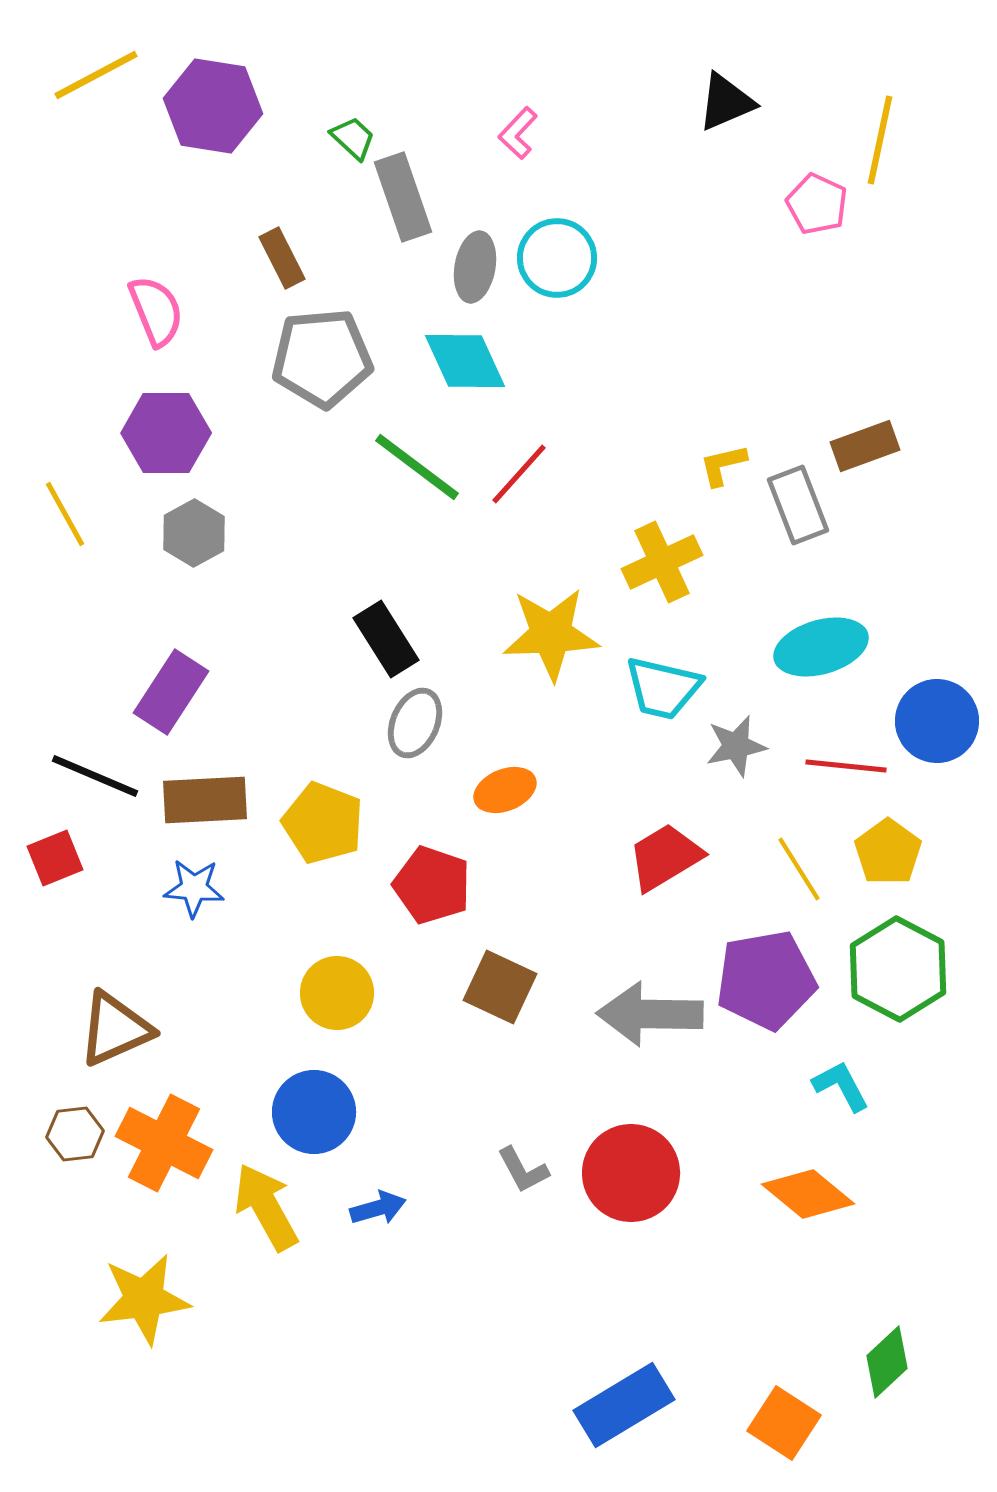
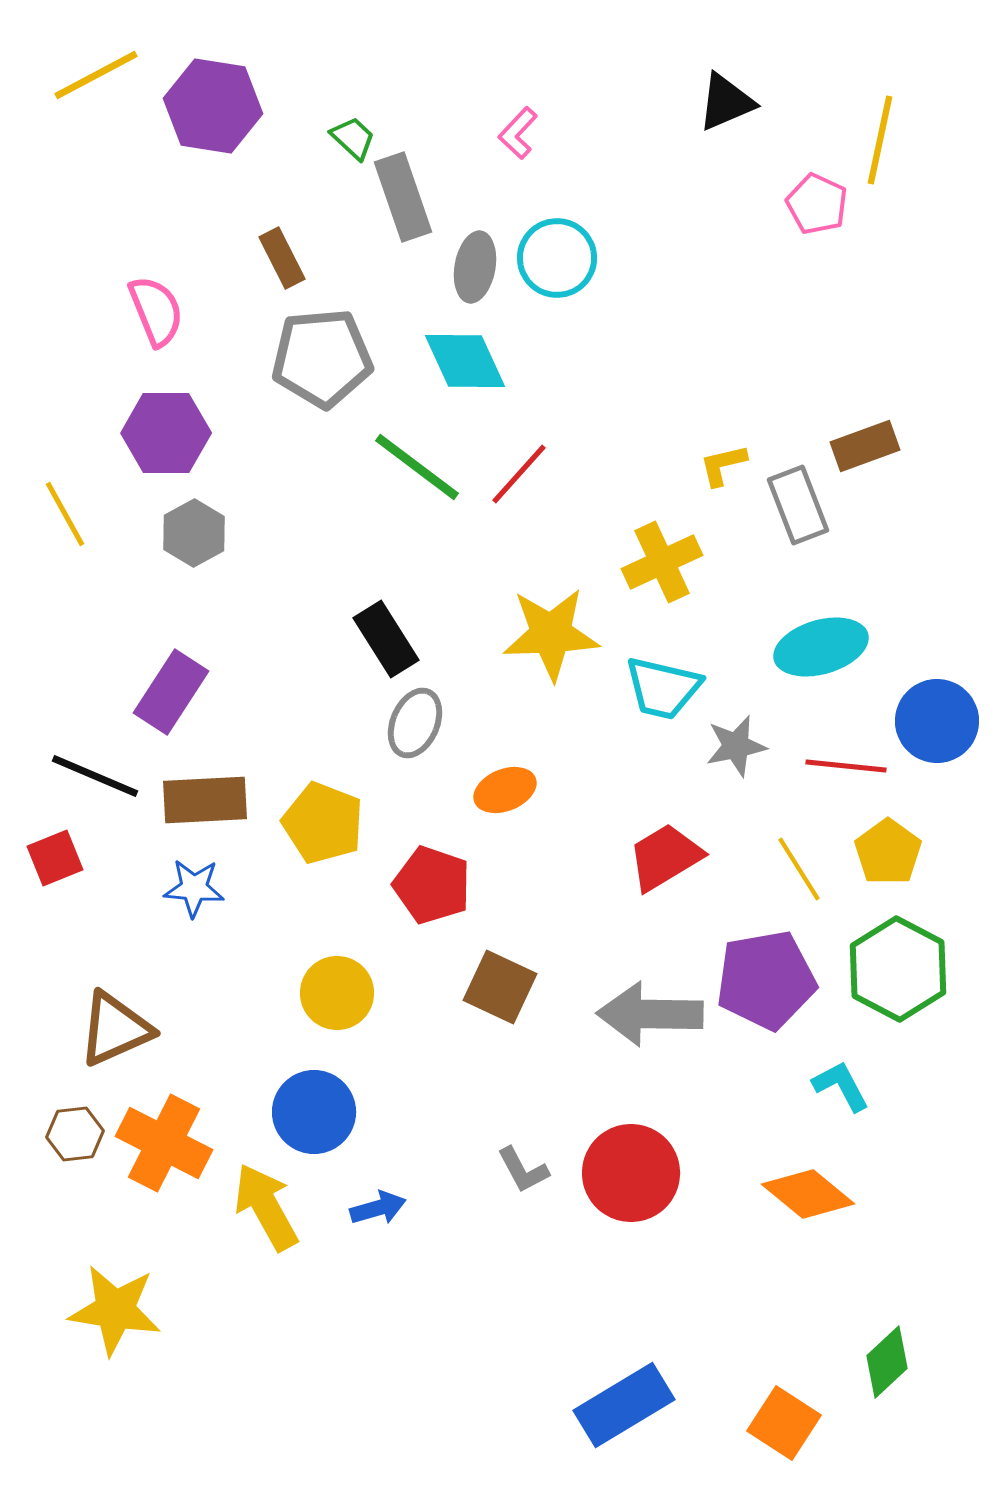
yellow star at (144, 1299): moved 29 px left, 11 px down; rotated 16 degrees clockwise
